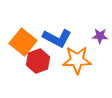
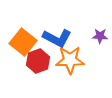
orange star: moved 7 px left
